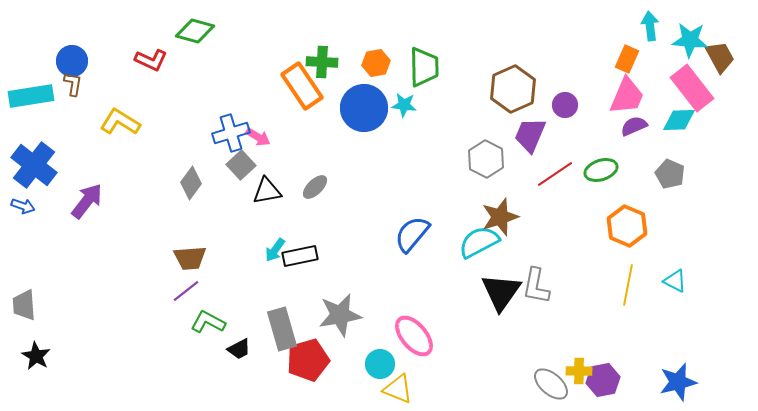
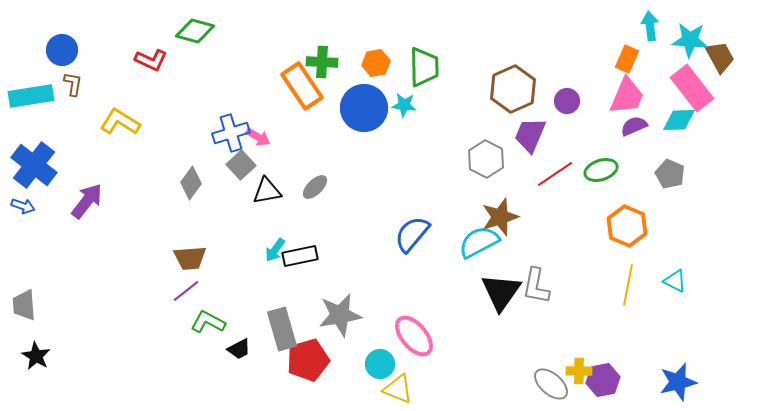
blue circle at (72, 61): moved 10 px left, 11 px up
purple circle at (565, 105): moved 2 px right, 4 px up
